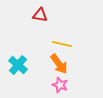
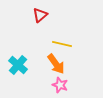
red triangle: rotated 49 degrees counterclockwise
orange arrow: moved 3 px left
